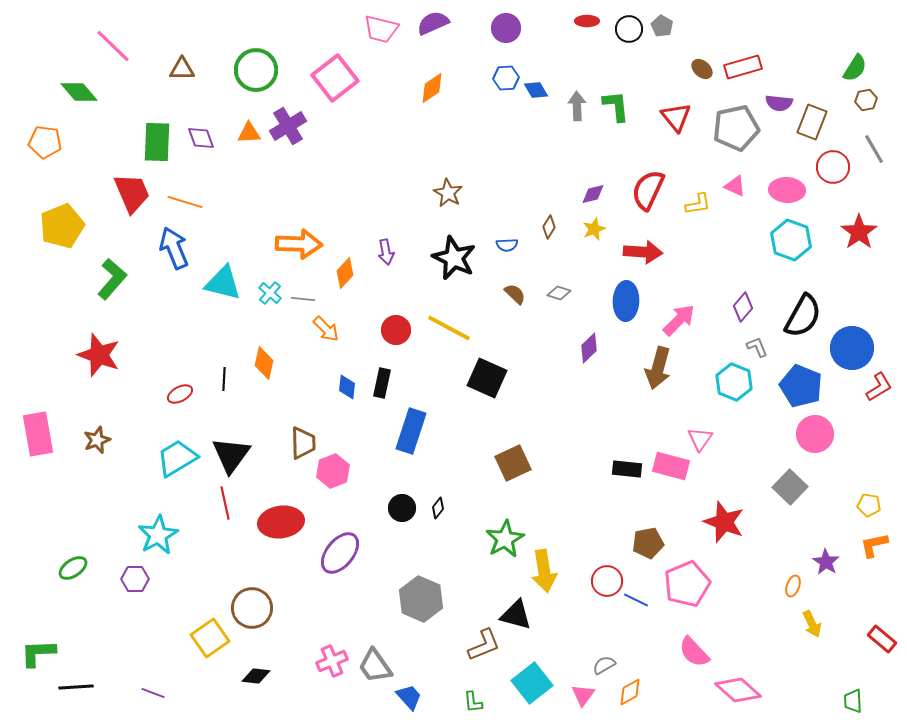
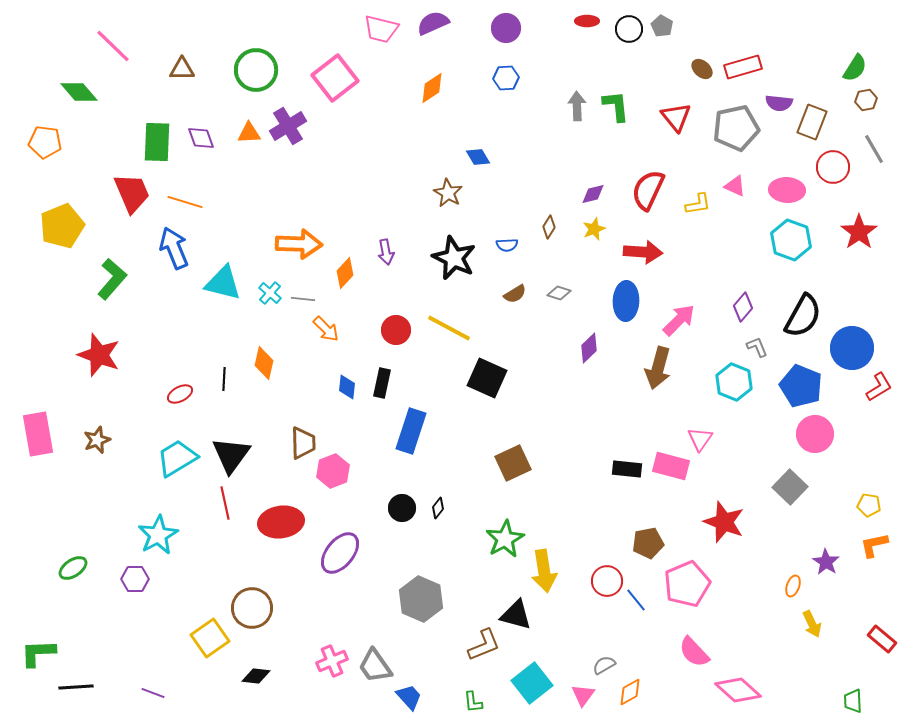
blue diamond at (536, 90): moved 58 px left, 67 px down
brown semicircle at (515, 294): rotated 105 degrees clockwise
blue line at (636, 600): rotated 25 degrees clockwise
